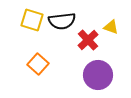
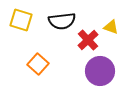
yellow square: moved 11 px left
purple circle: moved 2 px right, 4 px up
